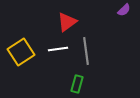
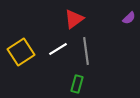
purple semicircle: moved 5 px right, 8 px down
red triangle: moved 7 px right, 3 px up
white line: rotated 24 degrees counterclockwise
